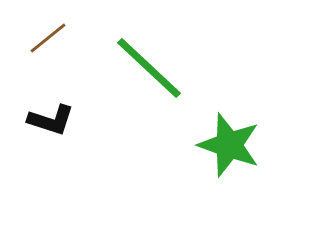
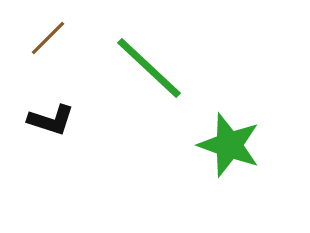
brown line: rotated 6 degrees counterclockwise
